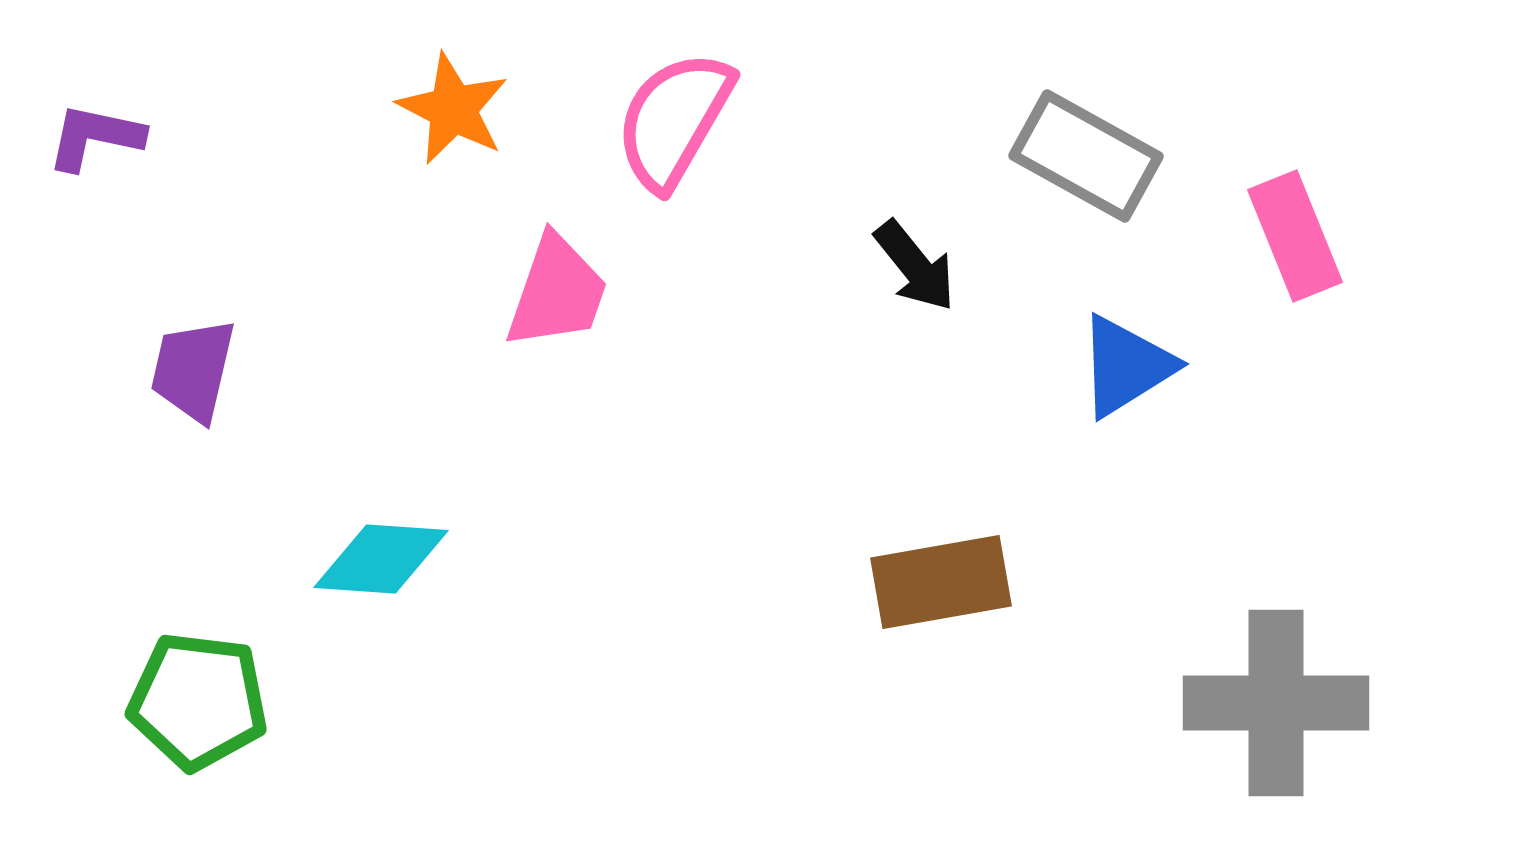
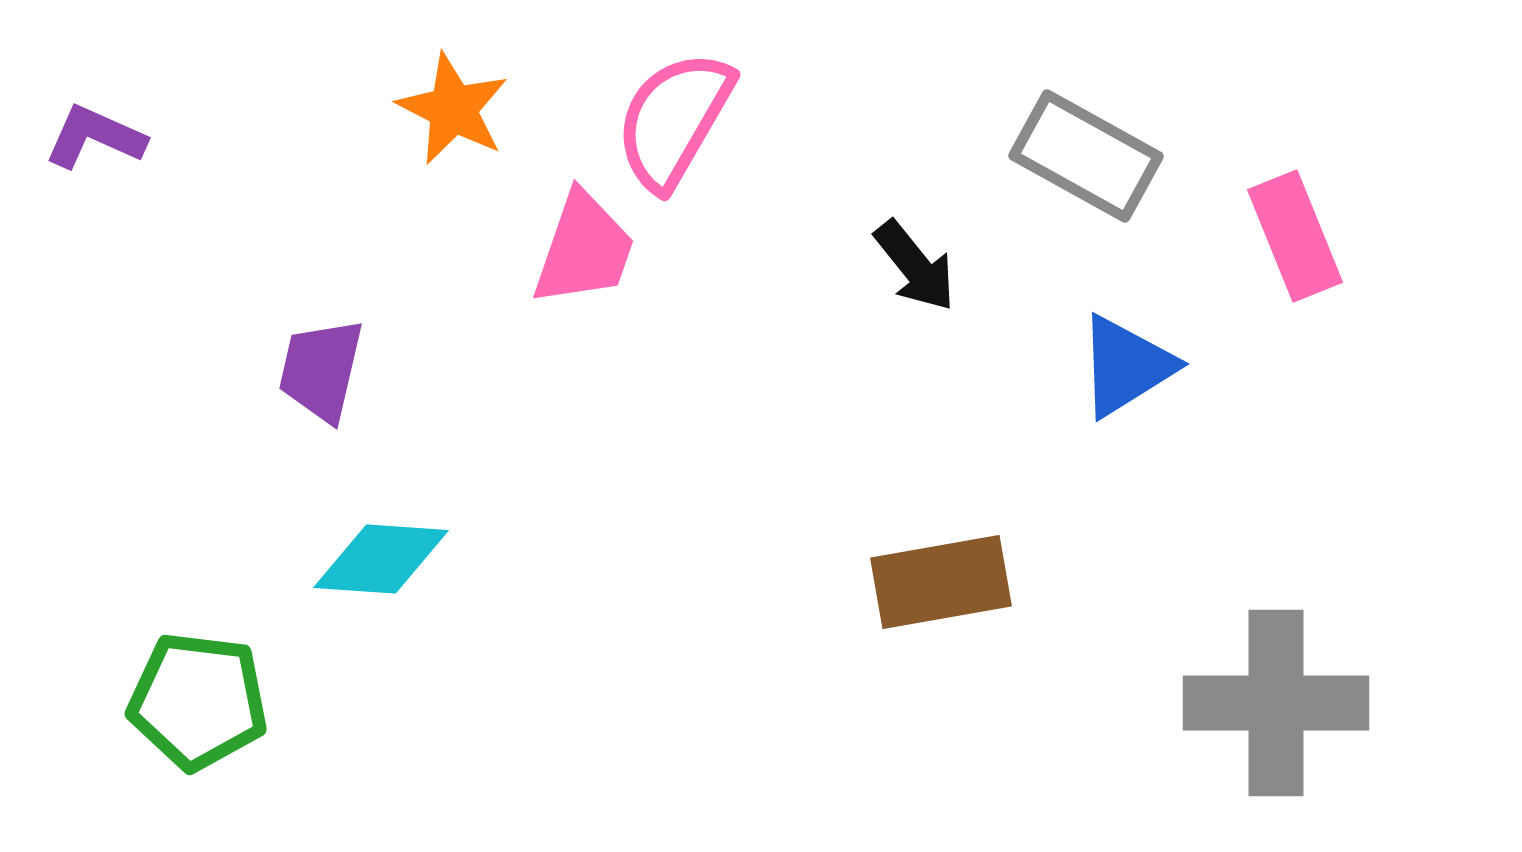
purple L-shape: rotated 12 degrees clockwise
pink trapezoid: moved 27 px right, 43 px up
purple trapezoid: moved 128 px right
